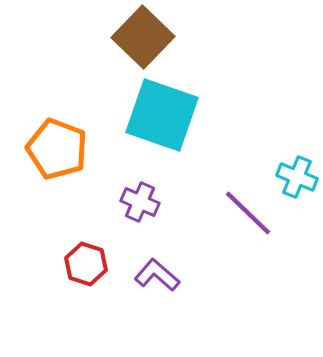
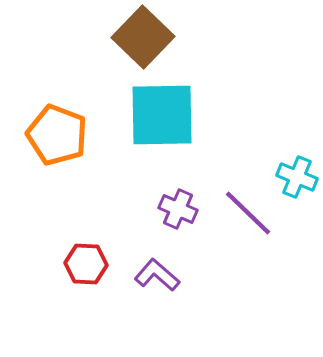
cyan square: rotated 20 degrees counterclockwise
orange pentagon: moved 14 px up
purple cross: moved 38 px right, 7 px down
red hexagon: rotated 15 degrees counterclockwise
